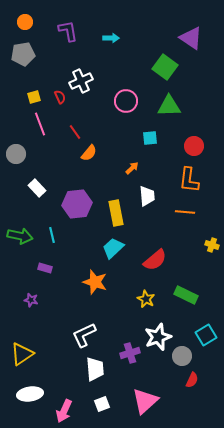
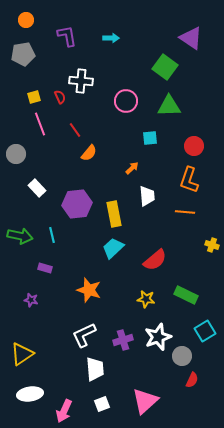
orange circle at (25, 22): moved 1 px right, 2 px up
purple L-shape at (68, 31): moved 1 px left, 5 px down
white cross at (81, 81): rotated 30 degrees clockwise
red line at (75, 132): moved 2 px up
orange L-shape at (189, 180): rotated 12 degrees clockwise
yellow rectangle at (116, 213): moved 2 px left, 1 px down
orange star at (95, 282): moved 6 px left, 8 px down
yellow star at (146, 299): rotated 18 degrees counterclockwise
cyan square at (206, 335): moved 1 px left, 4 px up
purple cross at (130, 353): moved 7 px left, 13 px up
